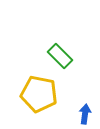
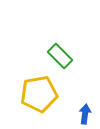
yellow pentagon: rotated 21 degrees counterclockwise
